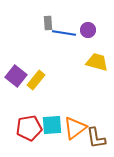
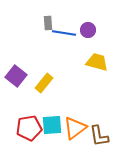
yellow rectangle: moved 8 px right, 3 px down
brown L-shape: moved 3 px right, 2 px up
